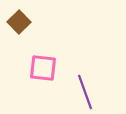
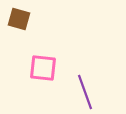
brown square: moved 3 px up; rotated 30 degrees counterclockwise
